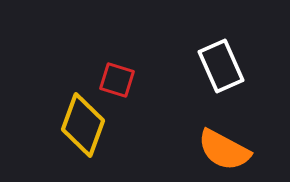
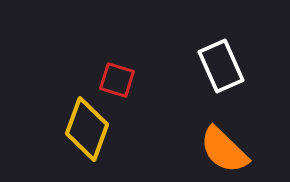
yellow diamond: moved 4 px right, 4 px down
orange semicircle: rotated 16 degrees clockwise
